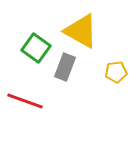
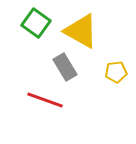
green square: moved 25 px up
gray rectangle: rotated 52 degrees counterclockwise
red line: moved 20 px right, 1 px up
